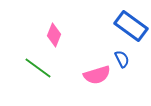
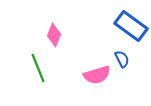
green line: rotated 32 degrees clockwise
